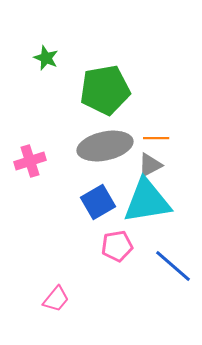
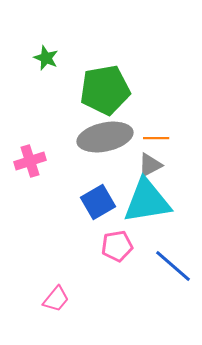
gray ellipse: moved 9 px up
